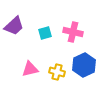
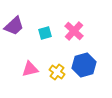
pink cross: moved 1 px right, 1 px up; rotated 30 degrees clockwise
blue hexagon: rotated 10 degrees clockwise
yellow cross: rotated 21 degrees clockwise
